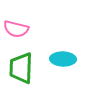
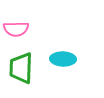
pink semicircle: rotated 15 degrees counterclockwise
